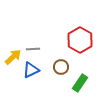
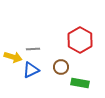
yellow arrow: rotated 60 degrees clockwise
green rectangle: rotated 66 degrees clockwise
